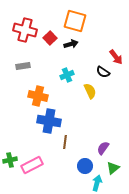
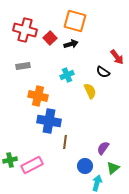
red arrow: moved 1 px right
